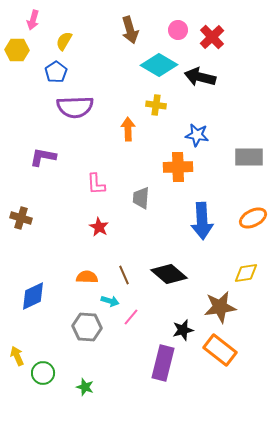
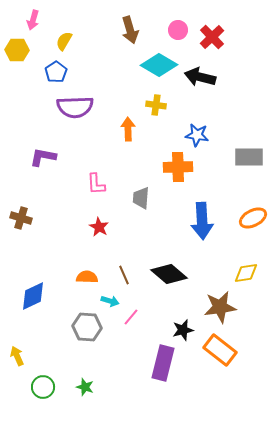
green circle: moved 14 px down
